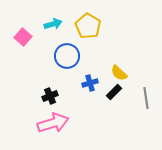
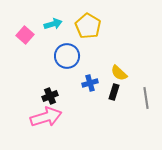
pink square: moved 2 px right, 2 px up
black rectangle: rotated 28 degrees counterclockwise
pink arrow: moved 7 px left, 6 px up
